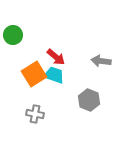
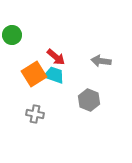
green circle: moved 1 px left
